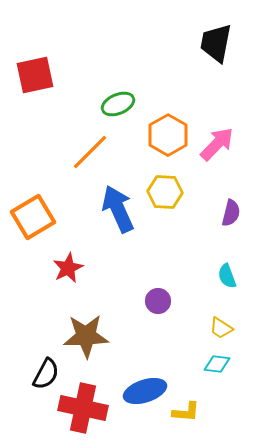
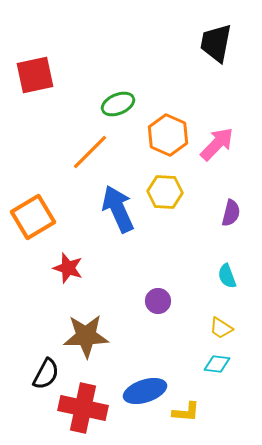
orange hexagon: rotated 6 degrees counterclockwise
red star: rotated 28 degrees counterclockwise
